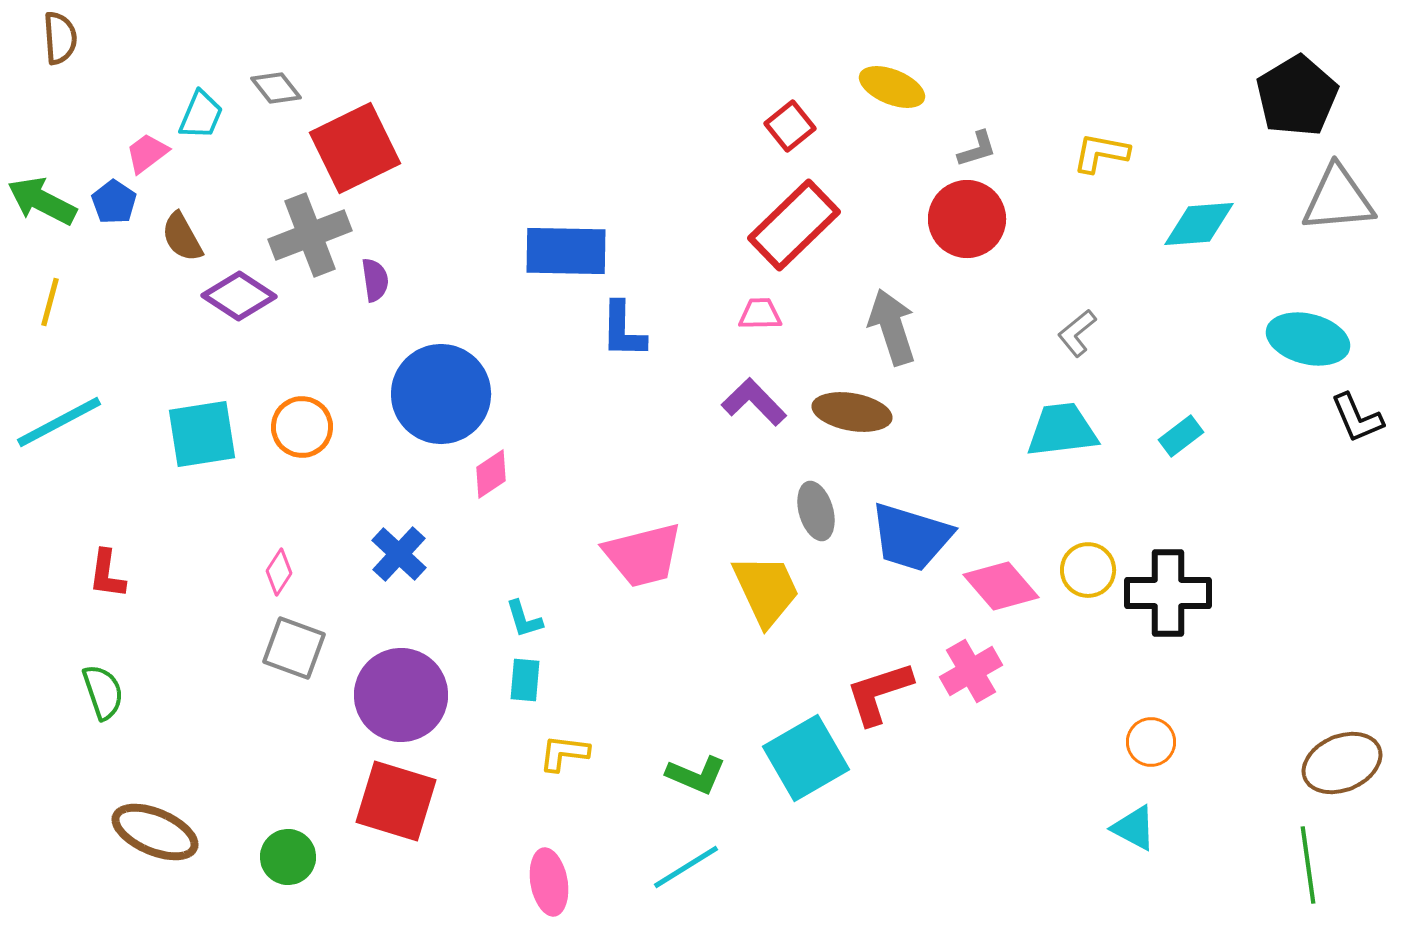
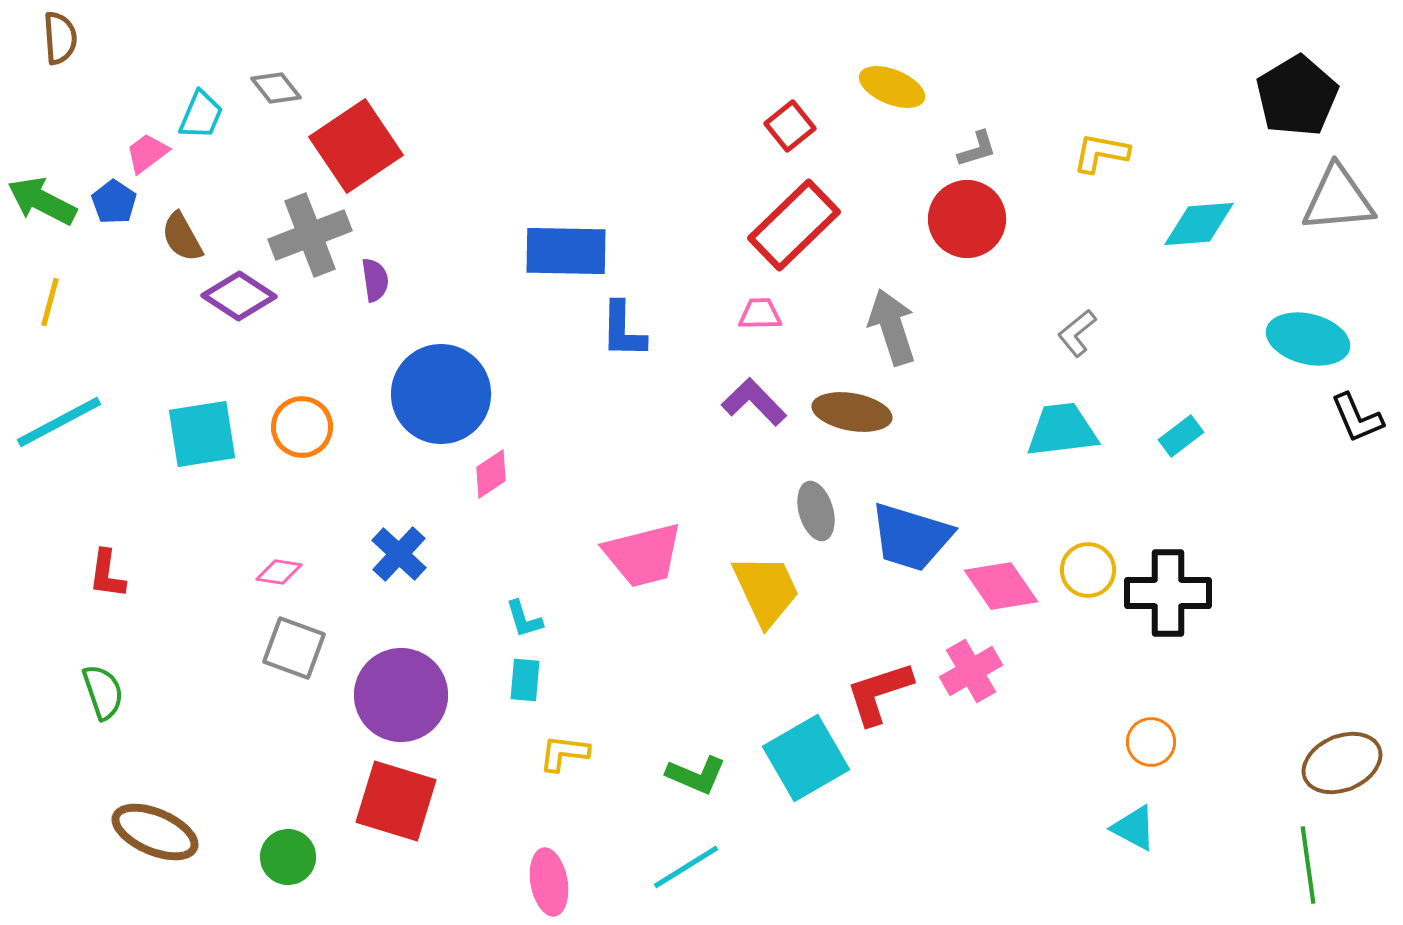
red square at (355, 148): moved 1 px right, 2 px up; rotated 8 degrees counterclockwise
pink diamond at (279, 572): rotated 66 degrees clockwise
pink diamond at (1001, 586): rotated 6 degrees clockwise
